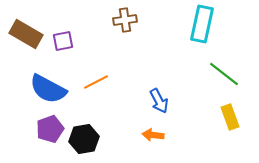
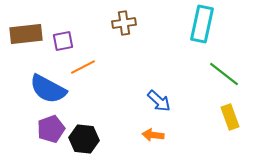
brown cross: moved 1 px left, 3 px down
brown rectangle: rotated 36 degrees counterclockwise
orange line: moved 13 px left, 15 px up
blue arrow: rotated 20 degrees counterclockwise
purple pentagon: moved 1 px right
black hexagon: rotated 16 degrees clockwise
